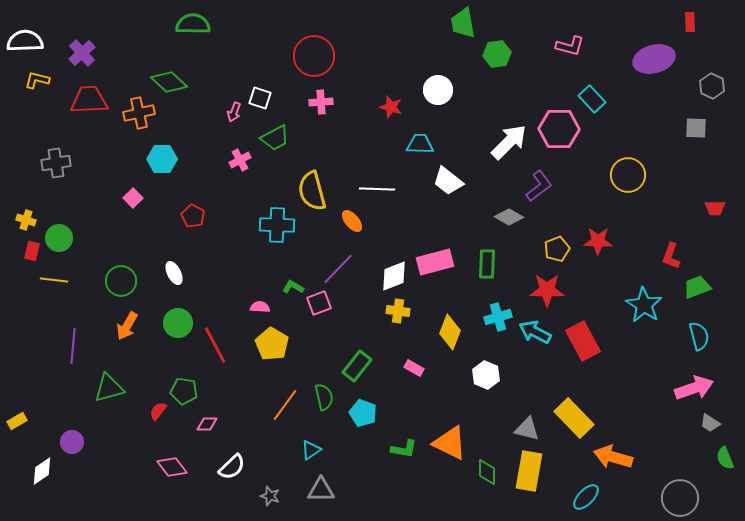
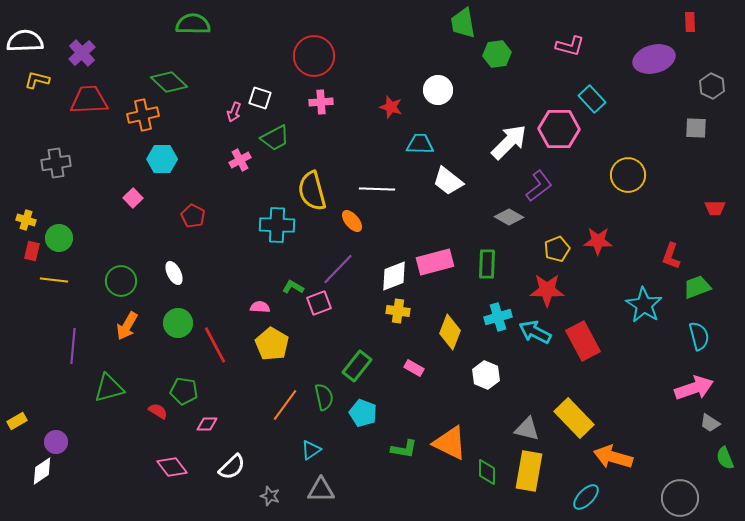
orange cross at (139, 113): moved 4 px right, 2 px down
red semicircle at (158, 411): rotated 84 degrees clockwise
purple circle at (72, 442): moved 16 px left
